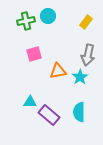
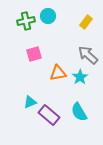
gray arrow: rotated 120 degrees clockwise
orange triangle: moved 2 px down
cyan triangle: rotated 24 degrees counterclockwise
cyan semicircle: rotated 30 degrees counterclockwise
